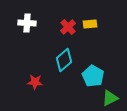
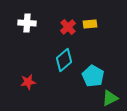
red star: moved 7 px left; rotated 14 degrees counterclockwise
